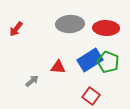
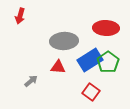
gray ellipse: moved 6 px left, 17 px down
red arrow: moved 4 px right, 13 px up; rotated 21 degrees counterclockwise
green pentagon: rotated 15 degrees clockwise
gray arrow: moved 1 px left
red square: moved 4 px up
